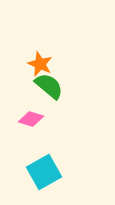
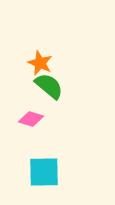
orange star: moved 1 px up
cyan square: rotated 28 degrees clockwise
